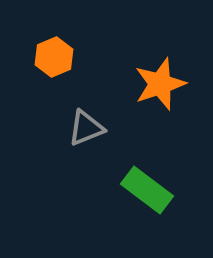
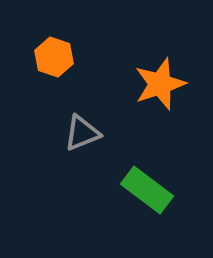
orange hexagon: rotated 18 degrees counterclockwise
gray triangle: moved 4 px left, 5 px down
